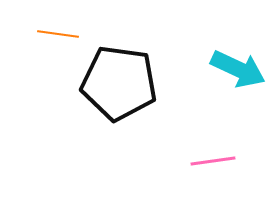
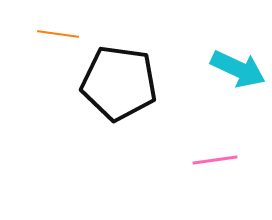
pink line: moved 2 px right, 1 px up
